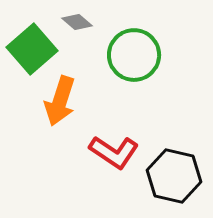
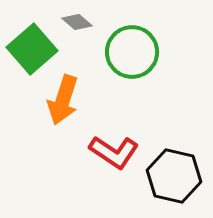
green circle: moved 2 px left, 3 px up
orange arrow: moved 3 px right, 1 px up
